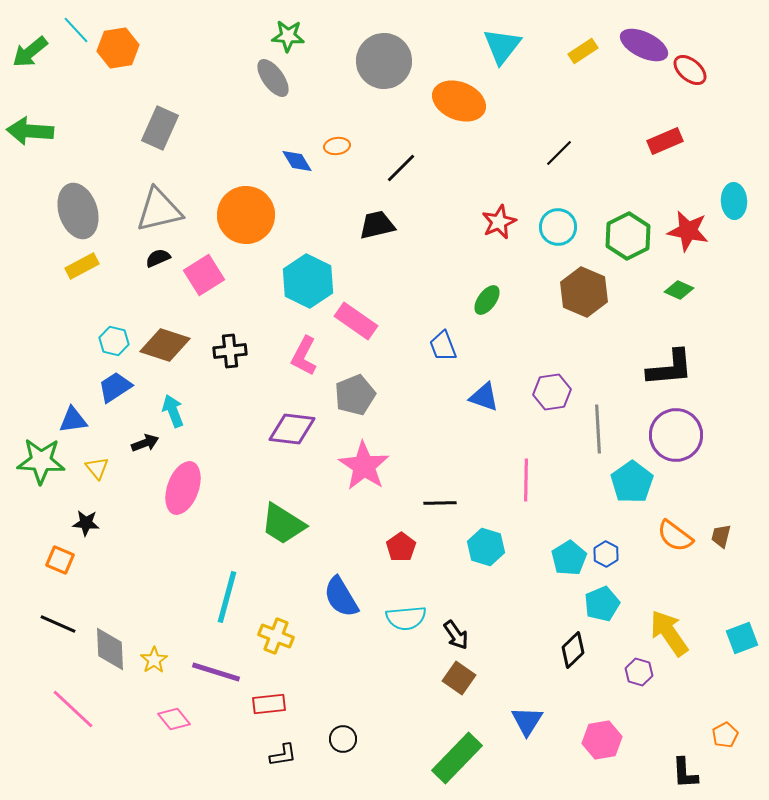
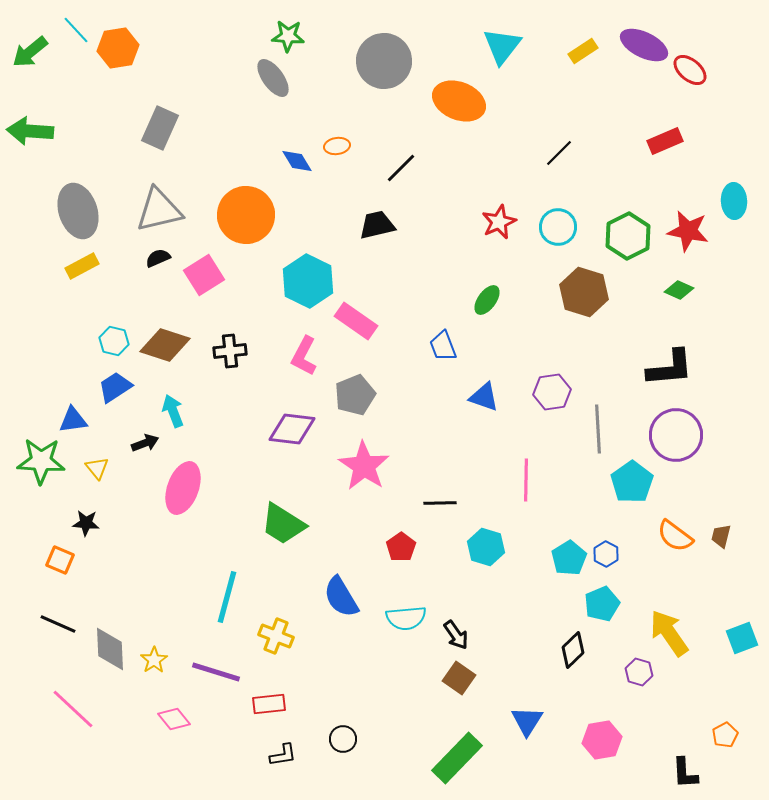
brown hexagon at (584, 292): rotated 6 degrees counterclockwise
